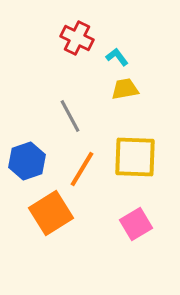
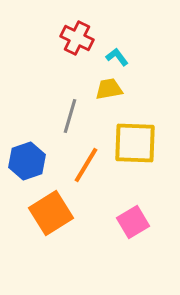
yellow trapezoid: moved 16 px left
gray line: rotated 44 degrees clockwise
yellow square: moved 14 px up
orange line: moved 4 px right, 4 px up
pink square: moved 3 px left, 2 px up
